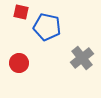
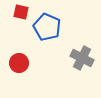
blue pentagon: rotated 12 degrees clockwise
gray cross: rotated 25 degrees counterclockwise
